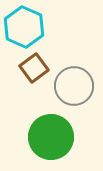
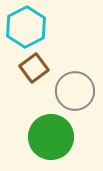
cyan hexagon: moved 2 px right; rotated 9 degrees clockwise
gray circle: moved 1 px right, 5 px down
